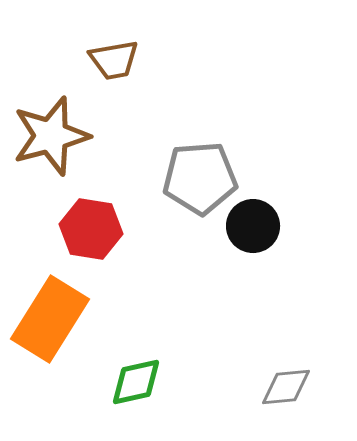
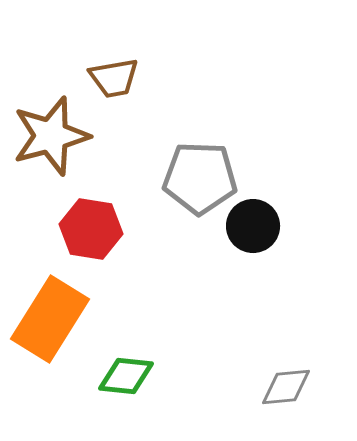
brown trapezoid: moved 18 px down
gray pentagon: rotated 6 degrees clockwise
green diamond: moved 10 px left, 6 px up; rotated 18 degrees clockwise
